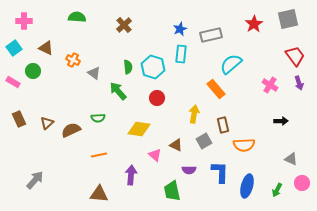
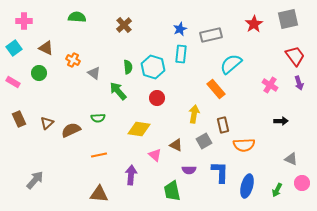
green circle at (33, 71): moved 6 px right, 2 px down
